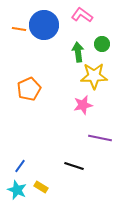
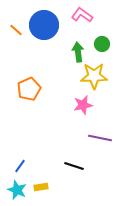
orange line: moved 3 px left, 1 px down; rotated 32 degrees clockwise
yellow rectangle: rotated 40 degrees counterclockwise
